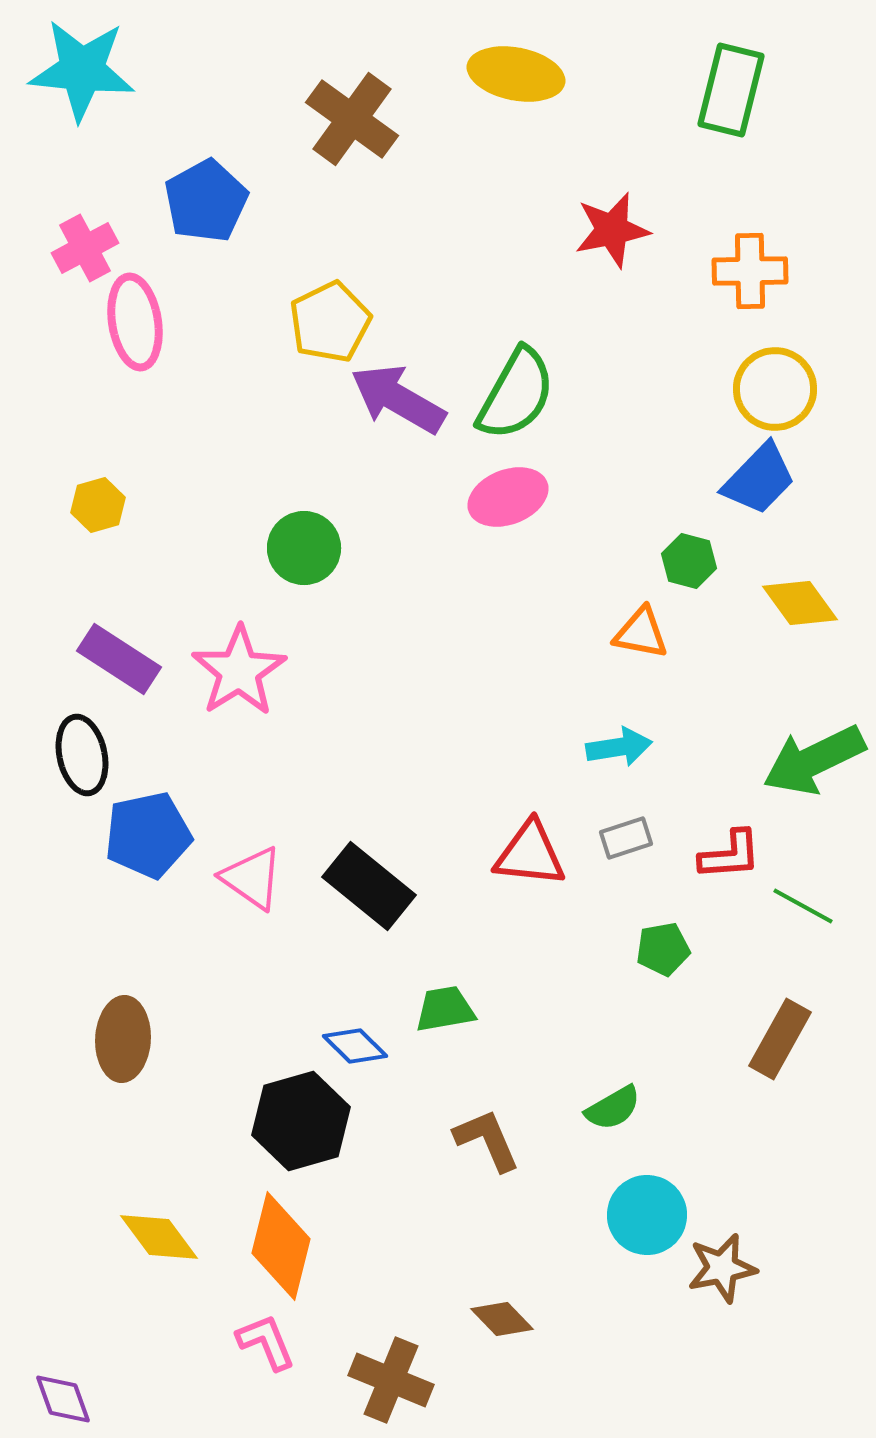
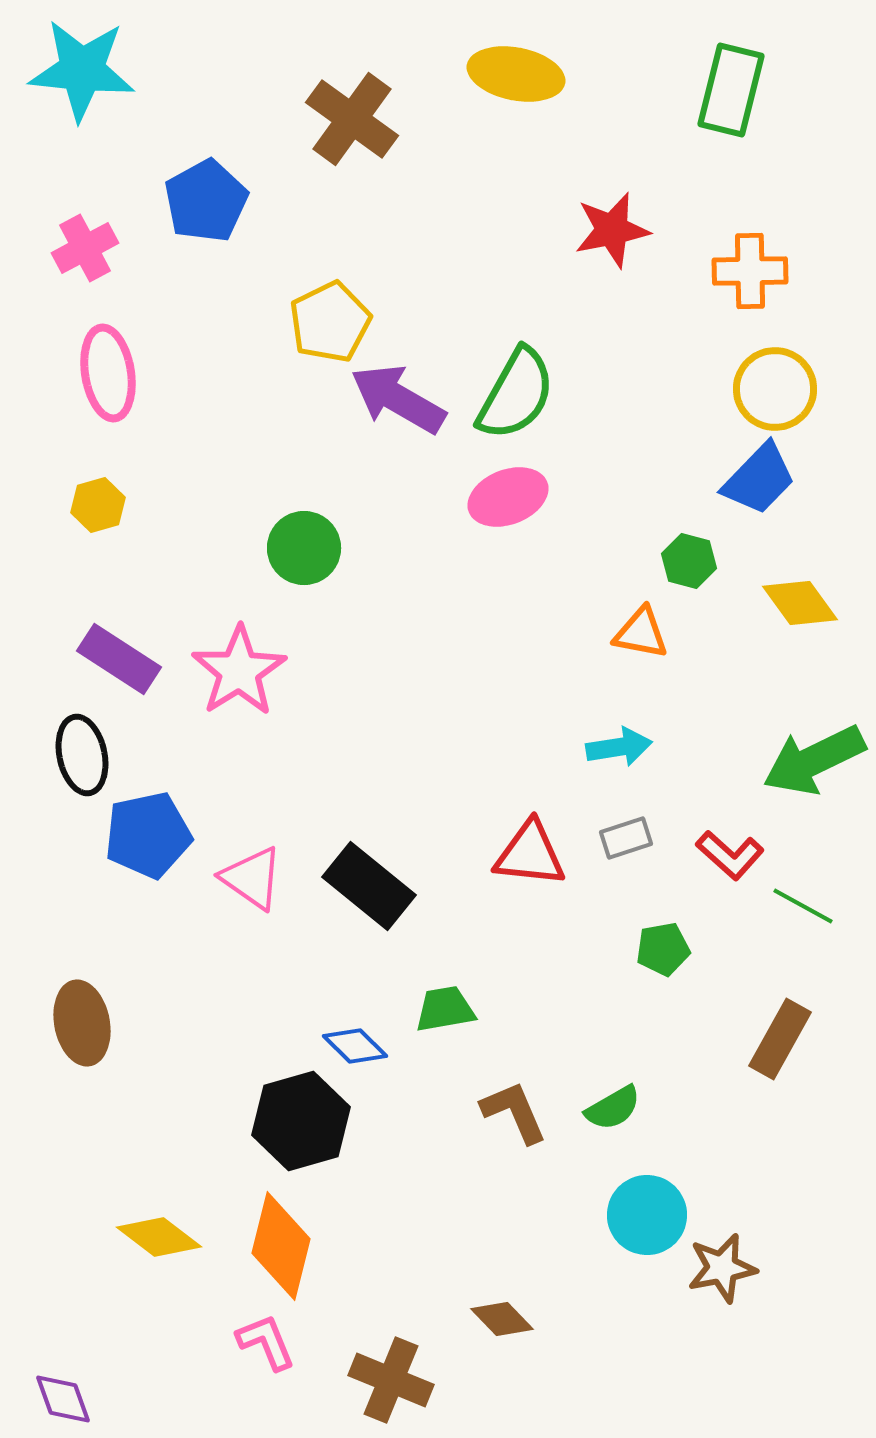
pink ellipse at (135, 322): moved 27 px left, 51 px down
red L-shape at (730, 855): rotated 46 degrees clockwise
brown ellipse at (123, 1039): moved 41 px left, 16 px up; rotated 14 degrees counterclockwise
brown L-shape at (487, 1140): moved 27 px right, 28 px up
yellow diamond at (159, 1237): rotated 16 degrees counterclockwise
